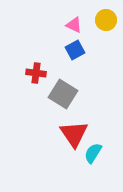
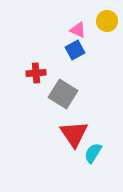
yellow circle: moved 1 px right, 1 px down
pink triangle: moved 4 px right, 5 px down
red cross: rotated 12 degrees counterclockwise
